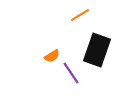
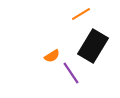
orange line: moved 1 px right, 1 px up
black rectangle: moved 4 px left, 4 px up; rotated 12 degrees clockwise
